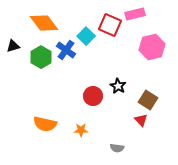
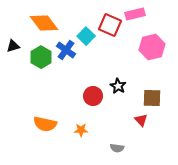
brown square: moved 4 px right, 2 px up; rotated 30 degrees counterclockwise
